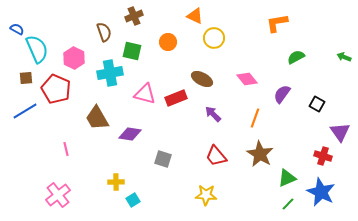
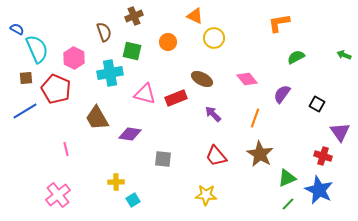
orange L-shape: moved 2 px right
green arrow: moved 2 px up
gray square: rotated 12 degrees counterclockwise
blue star: moved 2 px left, 2 px up
